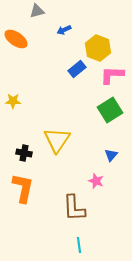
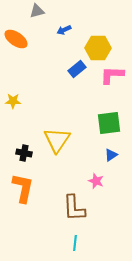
yellow hexagon: rotated 20 degrees counterclockwise
green square: moved 1 px left, 13 px down; rotated 25 degrees clockwise
blue triangle: rotated 16 degrees clockwise
cyan line: moved 4 px left, 2 px up; rotated 14 degrees clockwise
